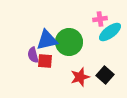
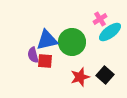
pink cross: rotated 24 degrees counterclockwise
green circle: moved 3 px right
